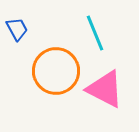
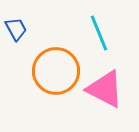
blue trapezoid: moved 1 px left
cyan line: moved 4 px right
